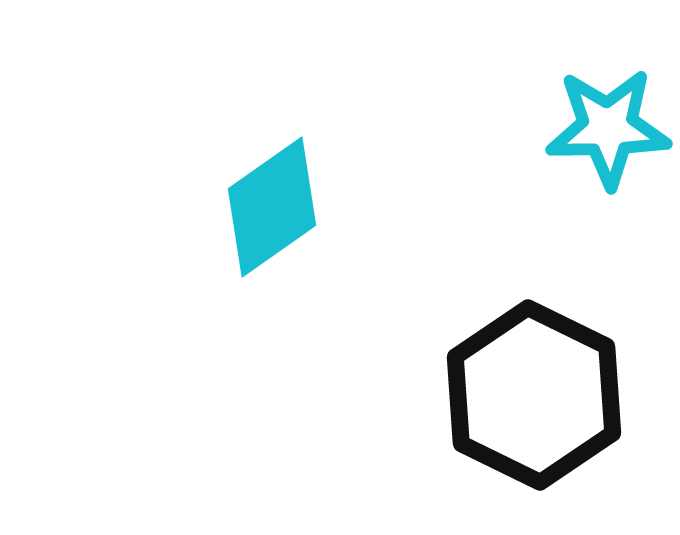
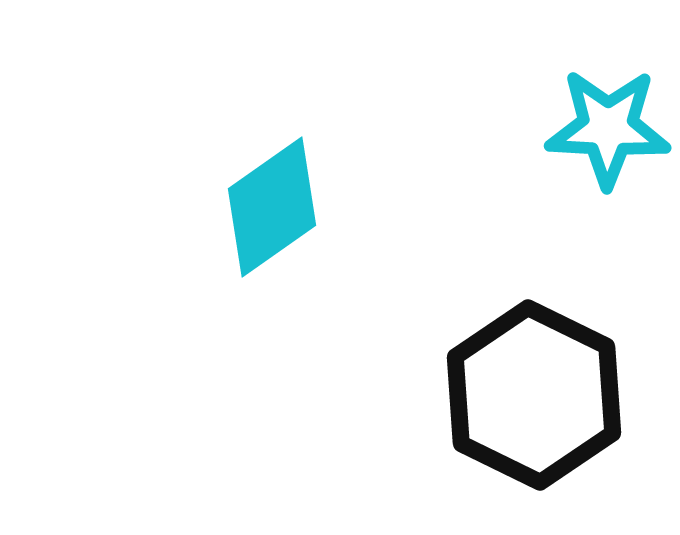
cyan star: rotated 4 degrees clockwise
